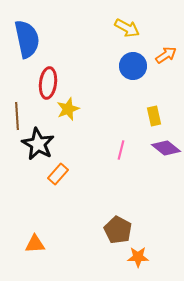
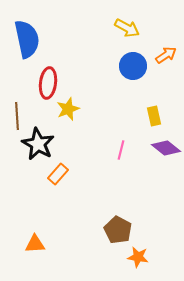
orange star: rotated 10 degrees clockwise
